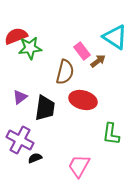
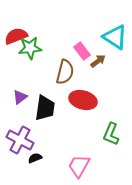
green L-shape: rotated 15 degrees clockwise
